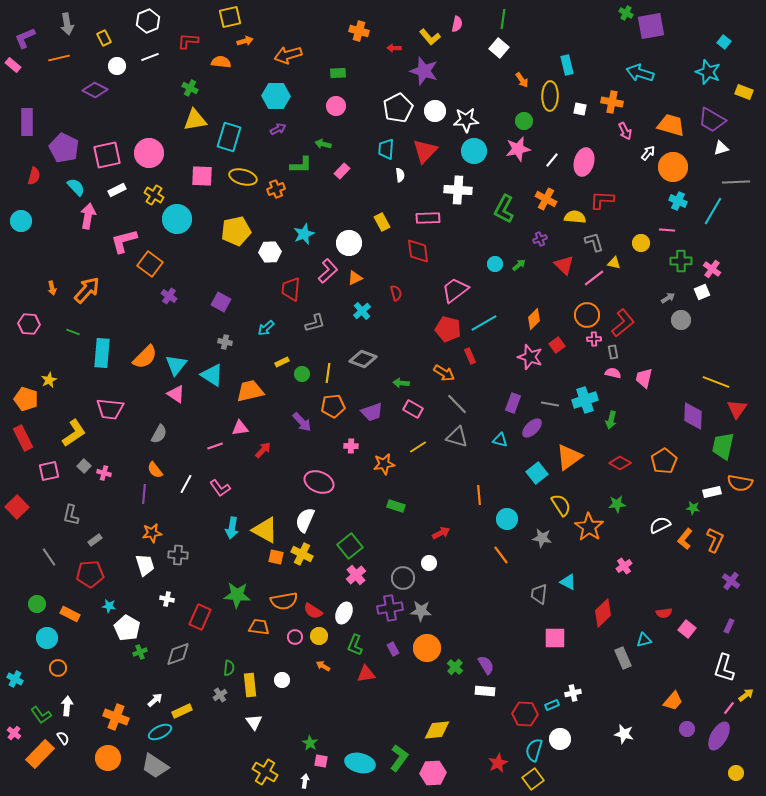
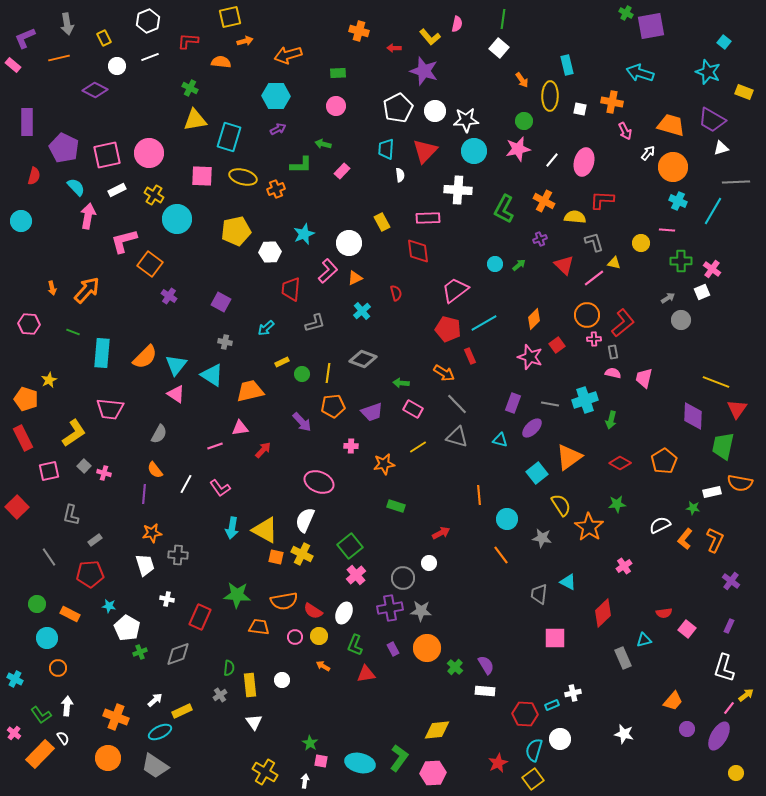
orange cross at (546, 199): moved 2 px left, 2 px down
